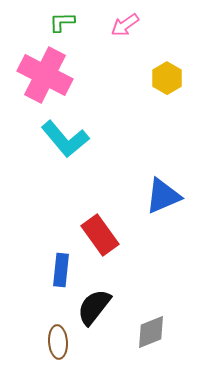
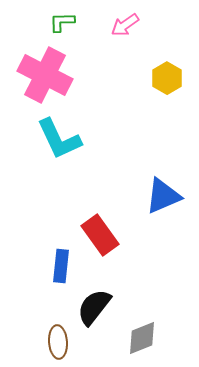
cyan L-shape: moved 6 px left; rotated 15 degrees clockwise
blue rectangle: moved 4 px up
gray diamond: moved 9 px left, 6 px down
